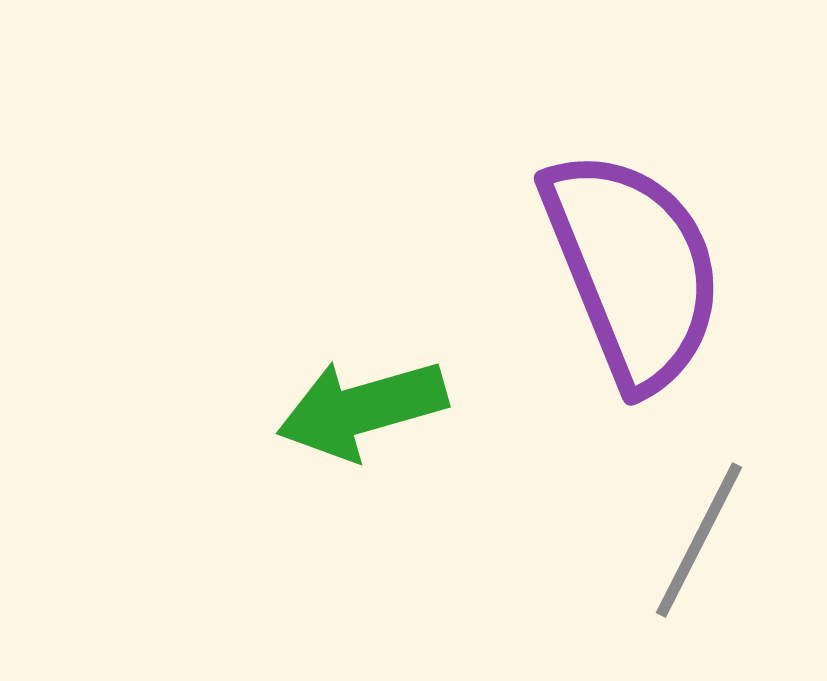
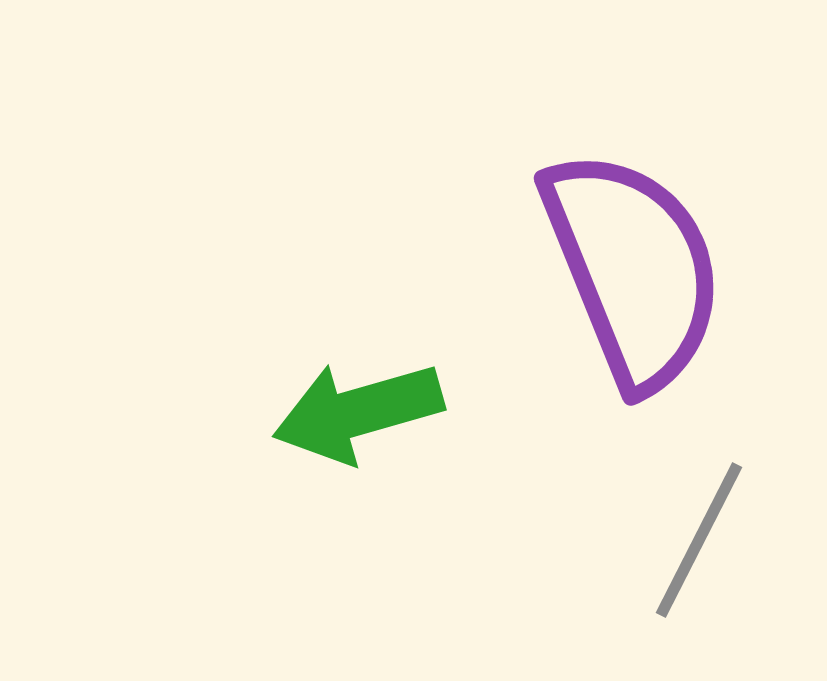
green arrow: moved 4 px left, 3 px down
